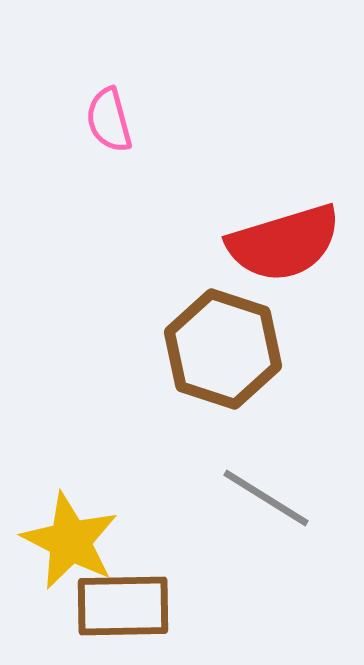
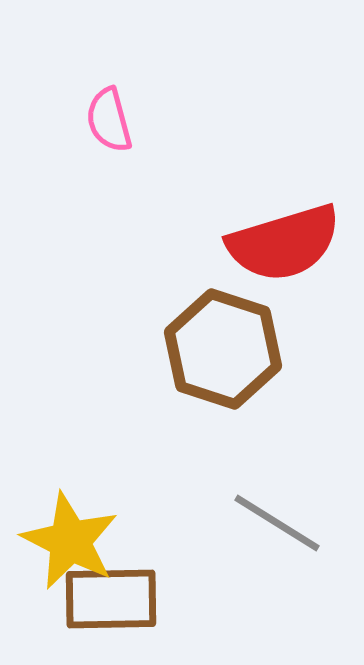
gray line: moved 11 px right, 25 px down
brown rectangle: moved 12 px left, 7 px up
